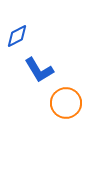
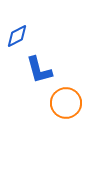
blue L-shape: rotated 16 degrees clockwise
